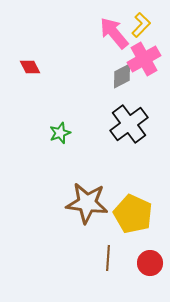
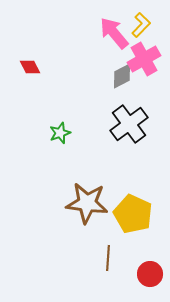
red circle: moved 11 px down
